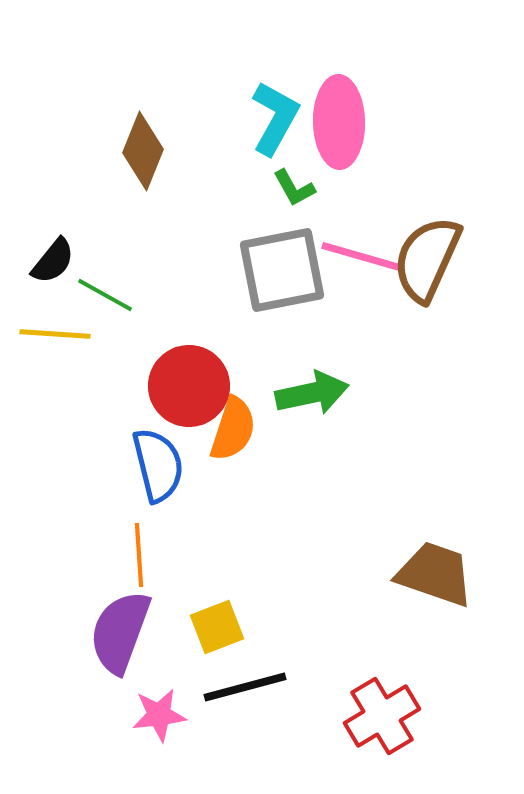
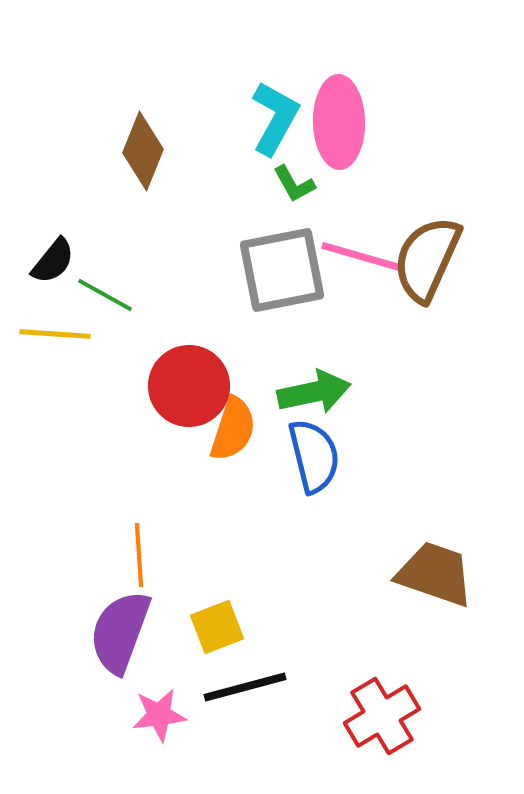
green L-shape: moved 4 px up
green arrow: moved 2 px right, 1 px up
blue semicircle: moved 156 px right, 9 px up
